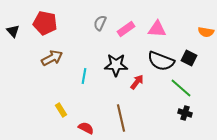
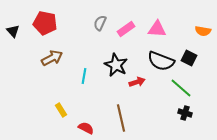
orange semicircle: moved 3 px left, 1 px up
black star: rotated 25 degrees clockwise
red arrow: rotated 35 degrees clockwise
